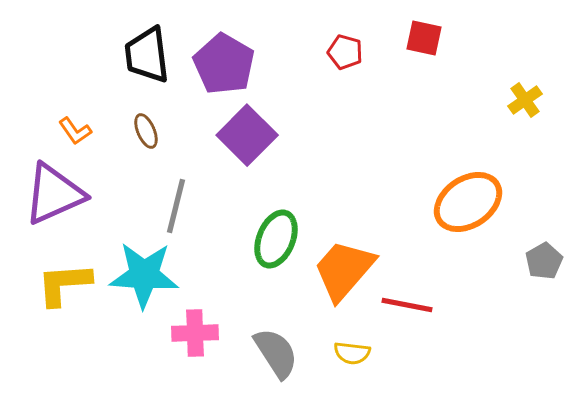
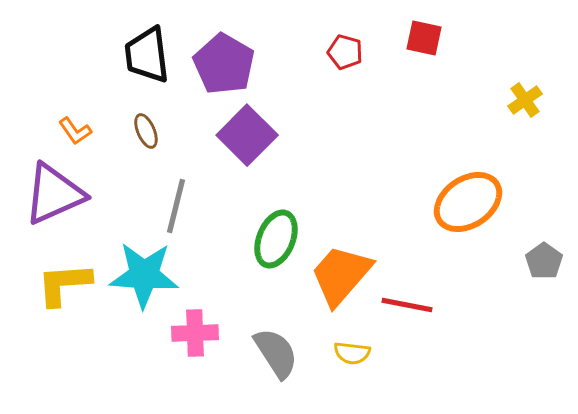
gray pentagon: rotated 6 degrees counterclockwise
orange trapezoid: moved 3 px left, 5 px down
